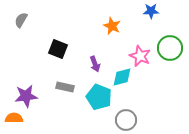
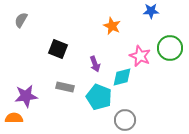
gray circle: moved 1 px left
